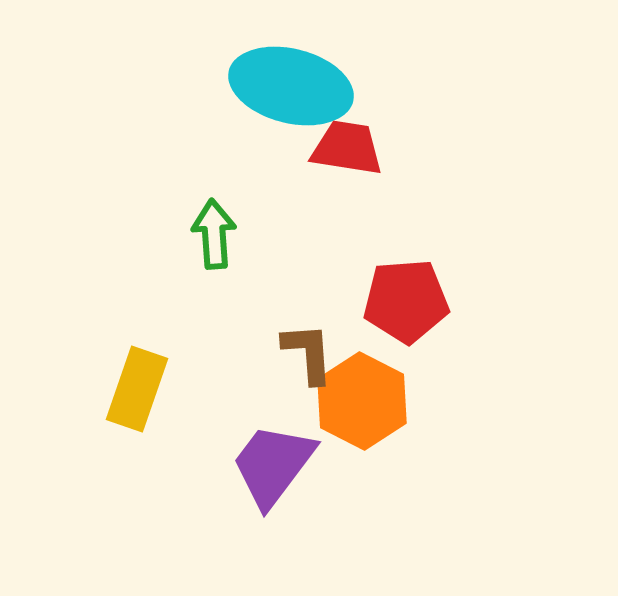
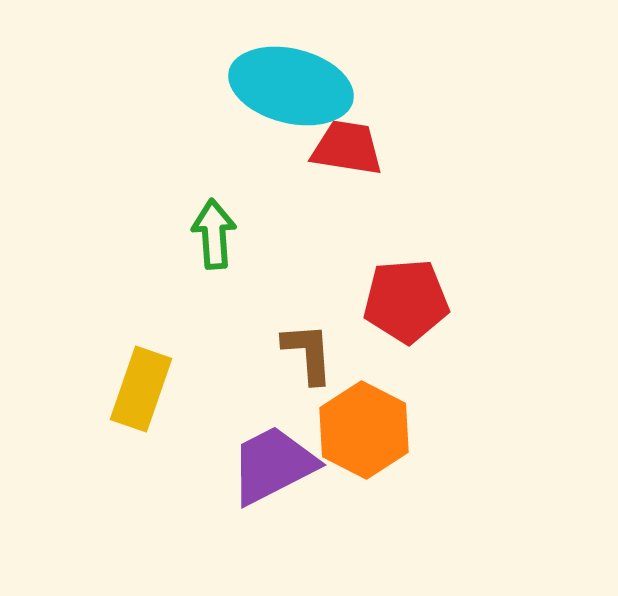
yellow rectangle: moved 4 px right
orange hexagon: moved 2 px right, 29 px down
purple trapezoid: rotated 26 degrees clockwise
